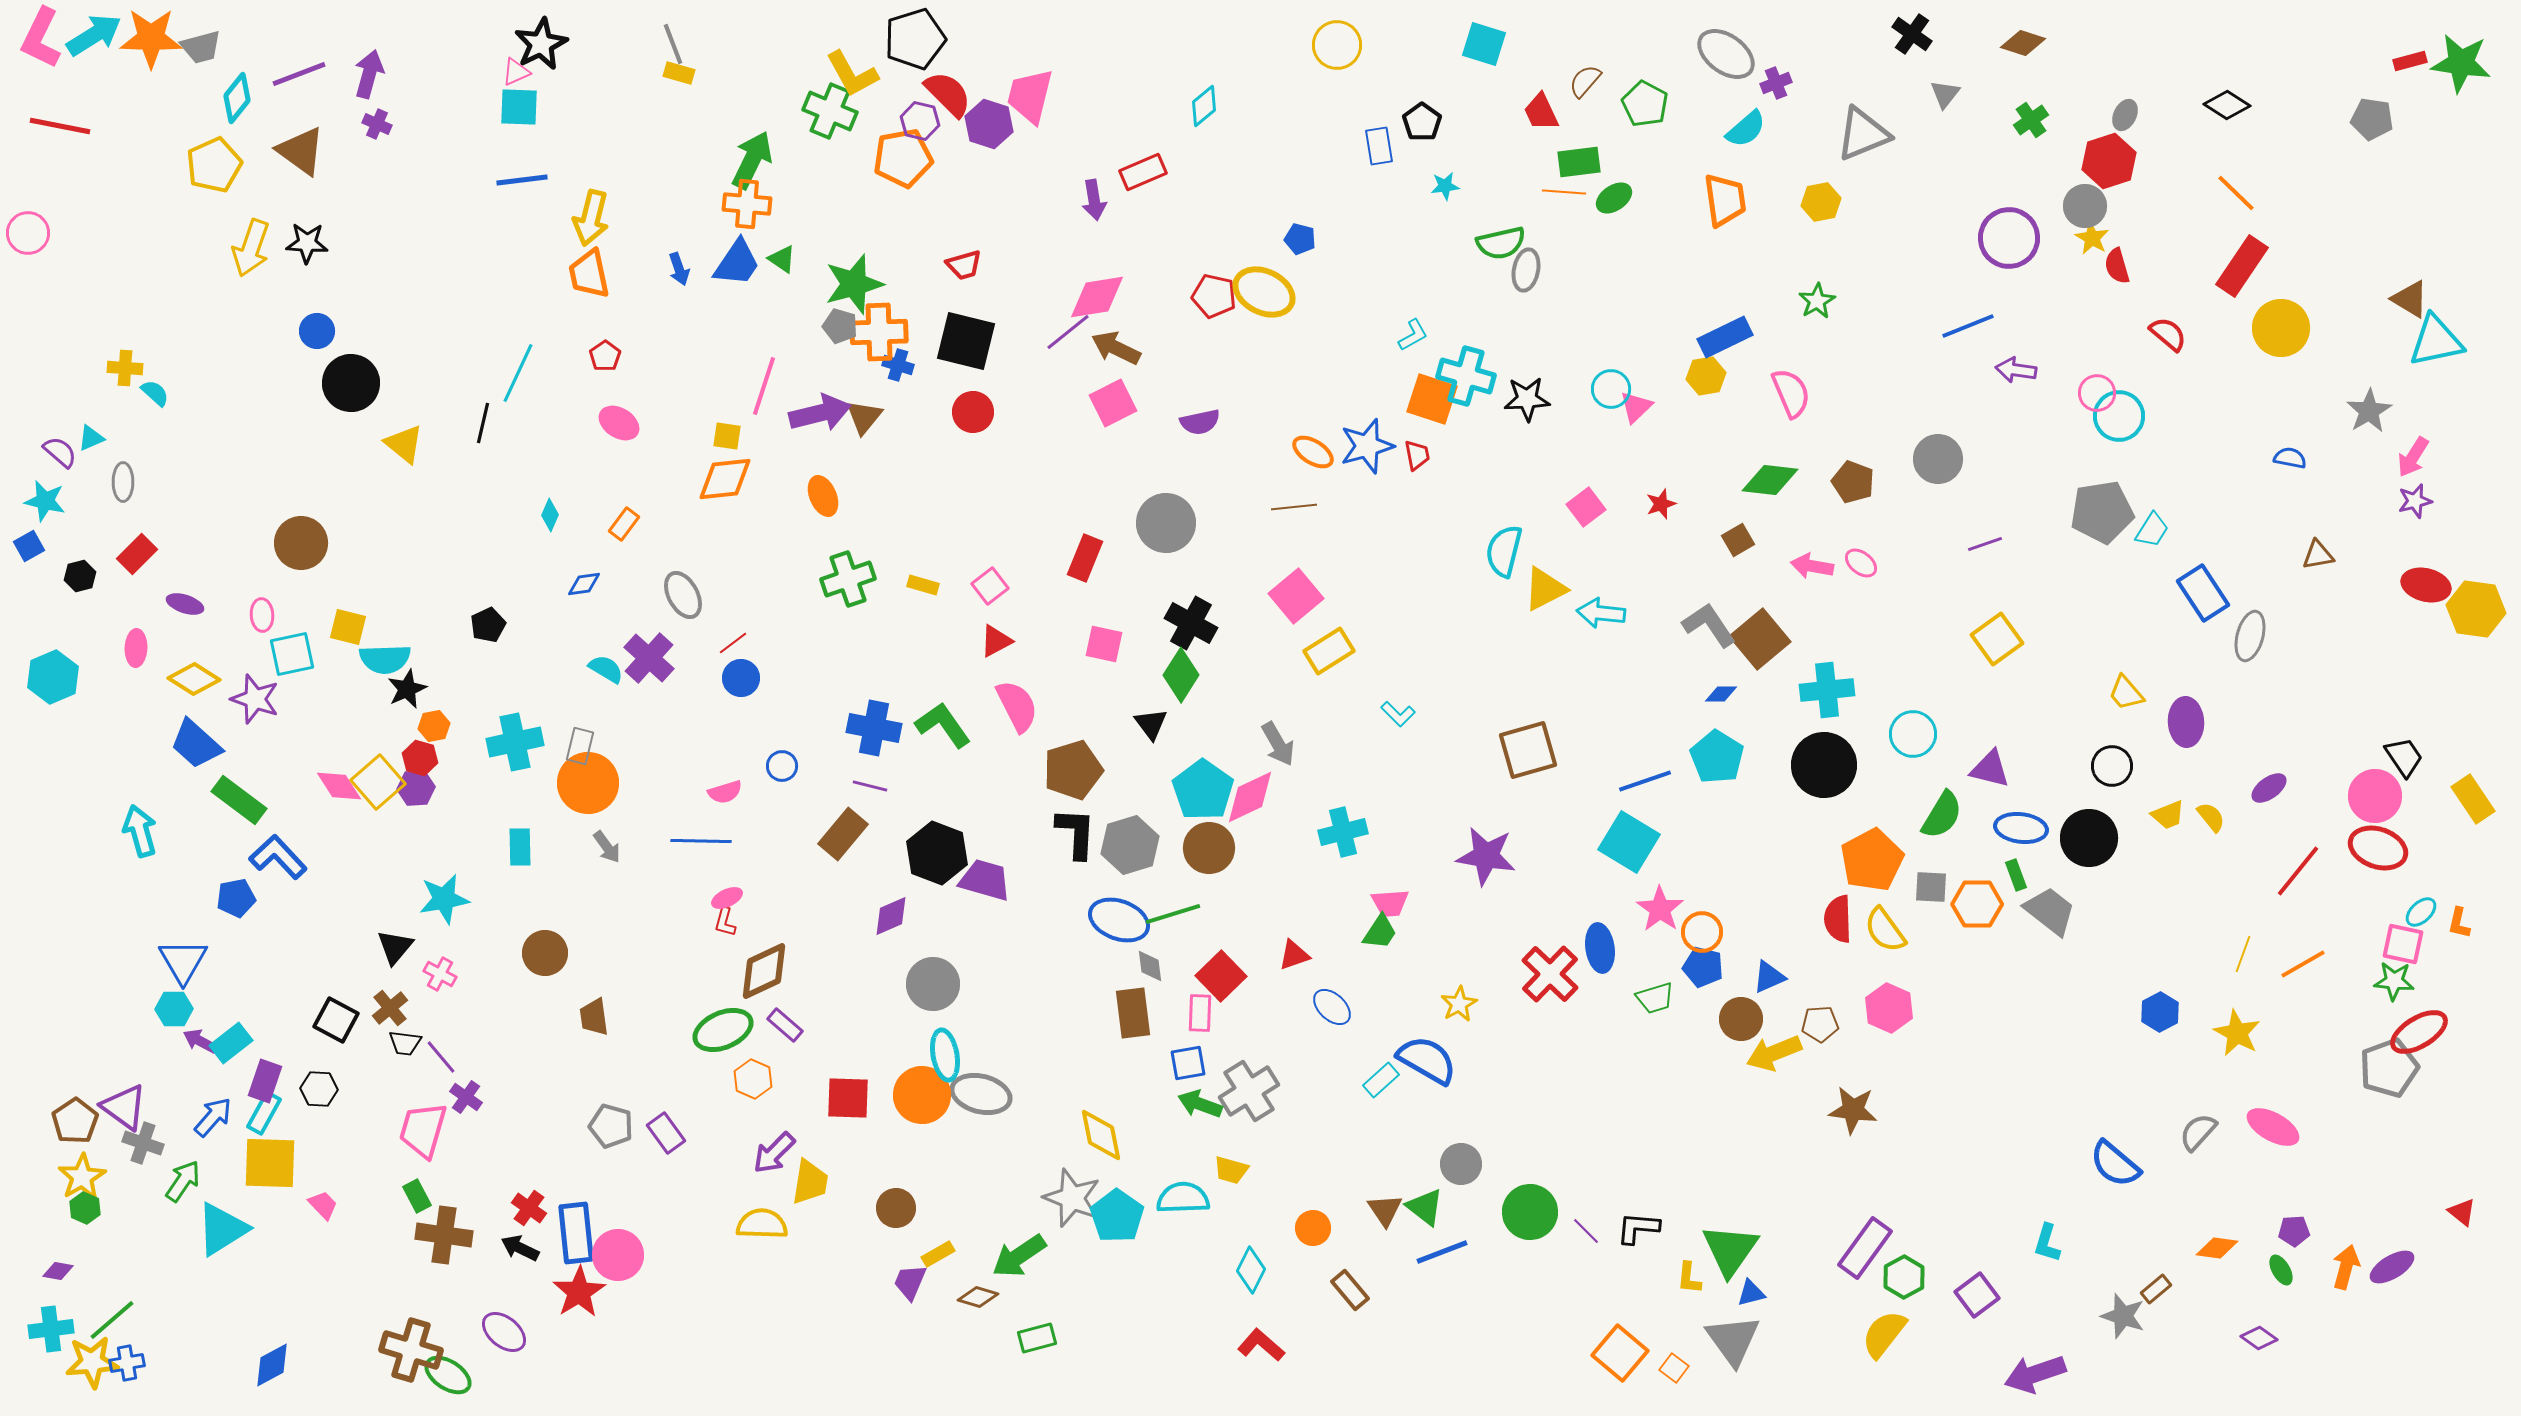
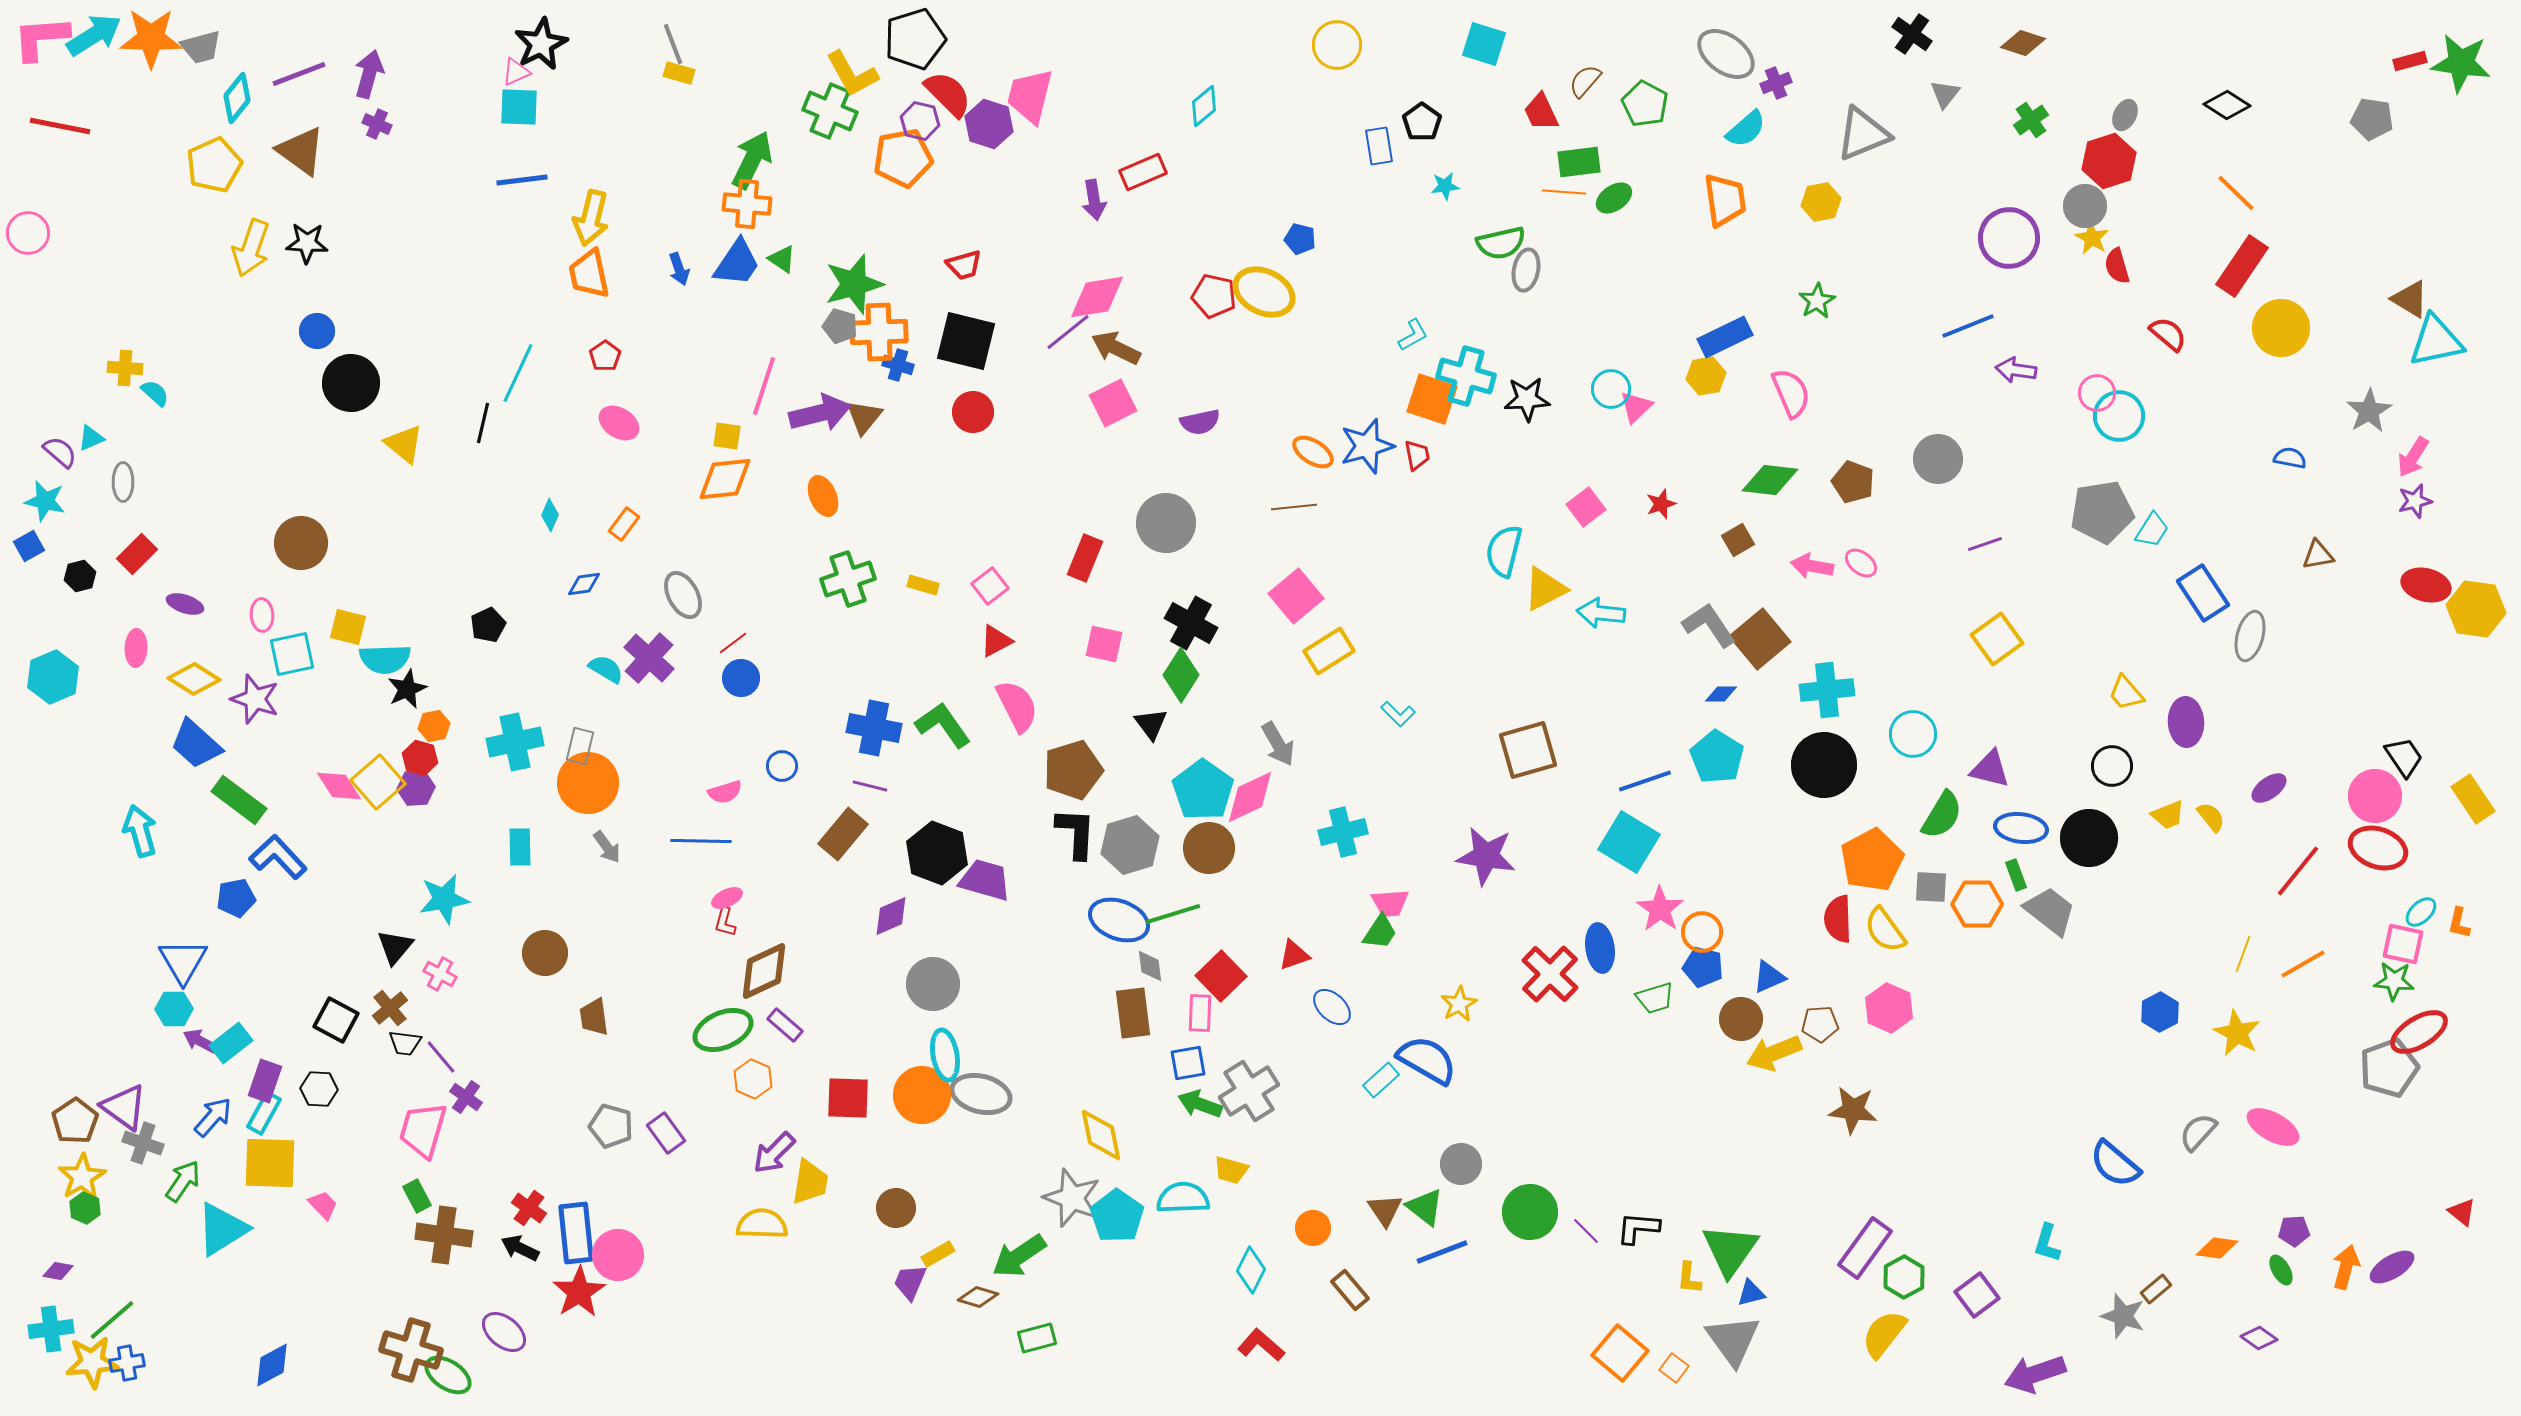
pink L-shape at (41, 38): rotated 60 degrees clockwise
